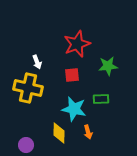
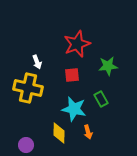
green rectangle: rotated 63 degrees clockwise
